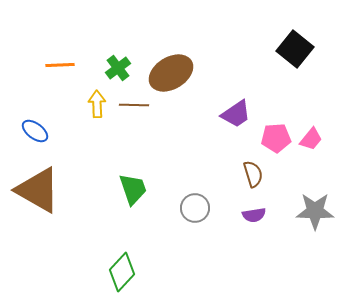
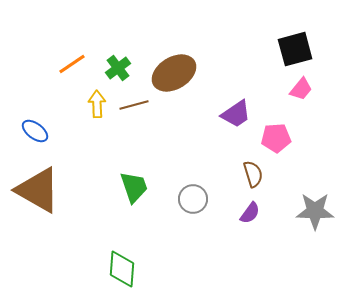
black square: rotated 36 degrees clockwise
orange line: moved 12 px right, 1 px up; rotated 32 degrees counterclockwise
brown ellipse: moved 3 px right
brown line: rotated 16 degrees counterclockwise
pink trapezoid: moved 10 px left, 50 px up
green trapezoid: moved 1 px right, 2 px up
gray circle: moved 2 px left, 9 px up
purple semicircle: moved 4 px left, 2 px up; rotated 45 degrees counterclockwise
green diamond: moved 3 px up; rotated 39 degrees counterclockwise
